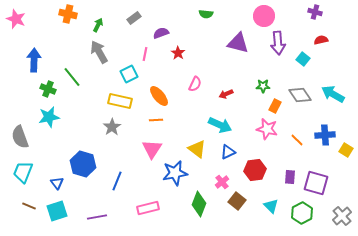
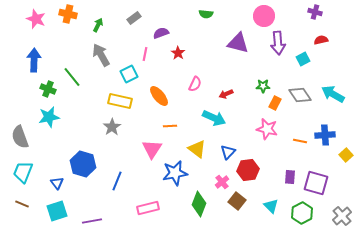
pink star at (16, 19): moved 20 px right
gray arrow at (99, 52): moved 2 px right, 3 px down
cyan square at (303, 59): rotated 24 degrees clockwise
orange rectangle at (275, 106): moved 3 px up
orange line at (156, 120): moved 14 px right, 6 px down
cyan arrow at (220, 125): moved 6 px left, 7 px up
orange line at (297, 140): moved 3 px right, 1 px down; rotated 32 degrees counterclockwise
yellow square at (346, 150): moved 5 px down; rotated 16 degrees clockwise
blue triangle at (228, 152): rotated 21 degrees counterclockwise
red hexagon at (255, 170): moved 7 px left
brown line at (29, 206): moved 7 px left, 2 px up
purple line at (97, 217): moved 5 px left, 4 px down
